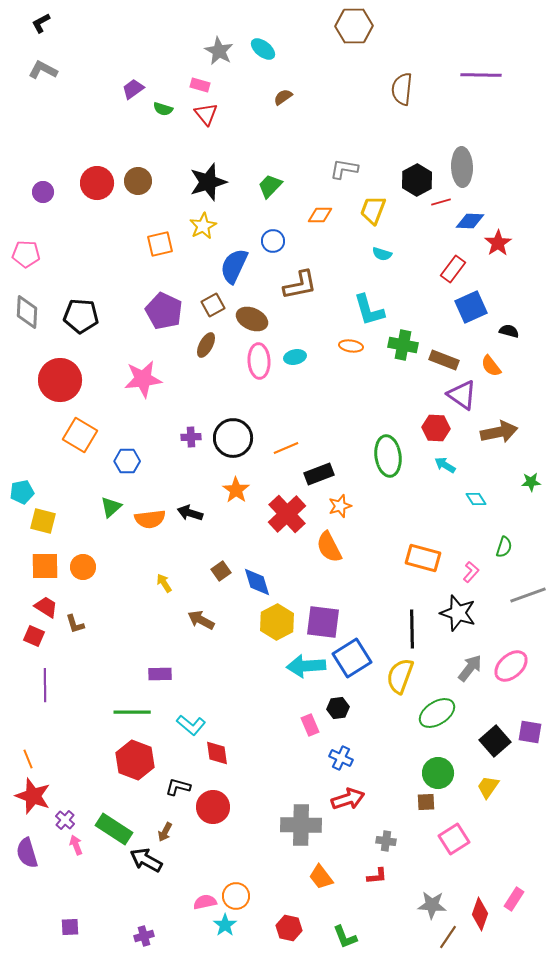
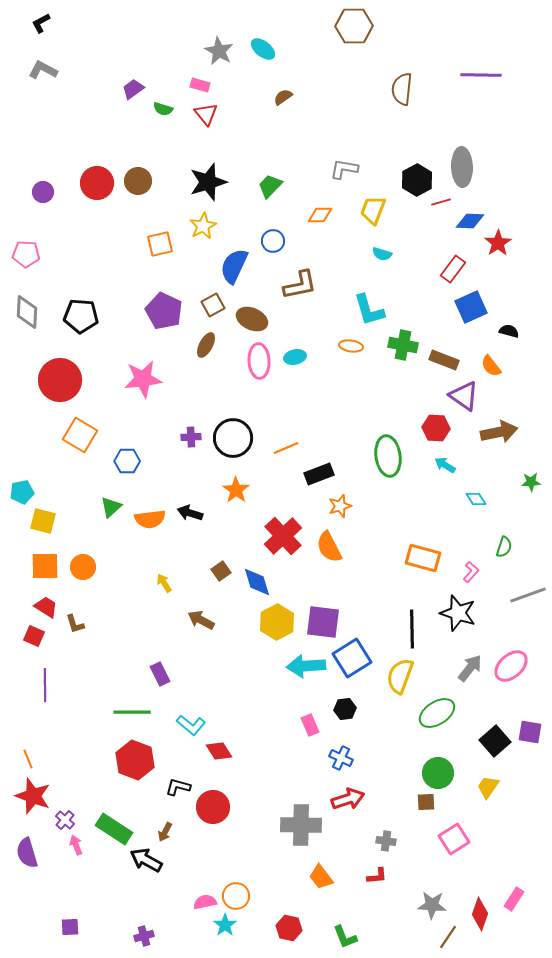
purple triangle at (462, 395): moved 2 px right, 1 px down
red cross at (287, 514): moved 4 px left, 22 px down
purple rectangle at (160, 674): rotated 65 degrees clockwise
black hexagon at (338, 708): moved 7 px right, 1 px down
red diamond at (217, 753): moved 2 px right, 2 px up; rotated 24 degrees counterclockwise
